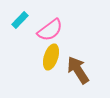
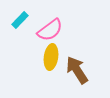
yellow ellipse: rotated 10 degrees counterclockwise
brown arrow: moved 1 px left
